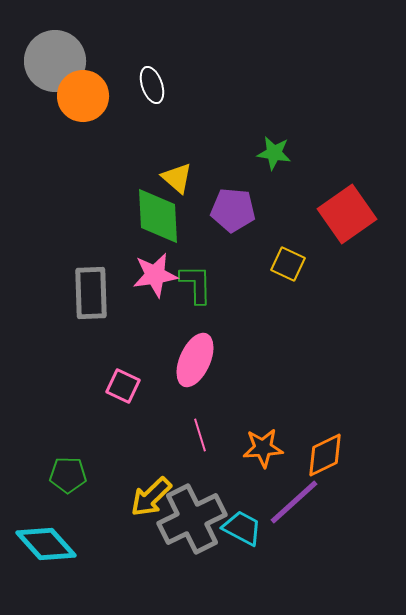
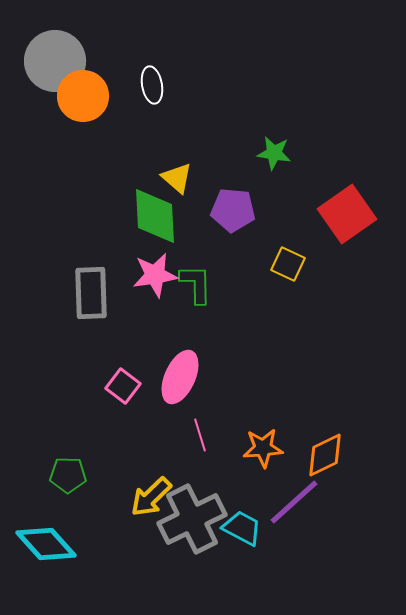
white ellipse: rotated 9 degrees clockwise
green diamond: moved 3 px left
pink ellipse: moved 15 px left, 17 px down
pink square: rotated 12 degrees clockwise
